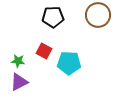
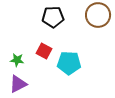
green star: moved 1 px left, 1 px up
purple triangle: moved 1 px left, 2 px down
